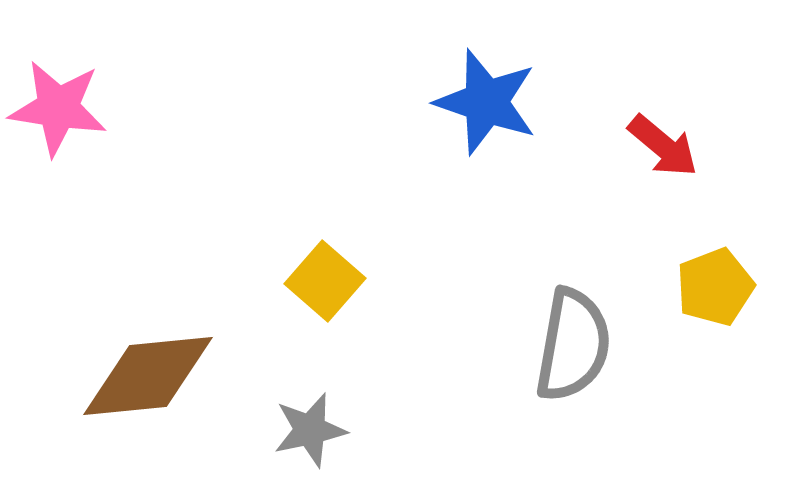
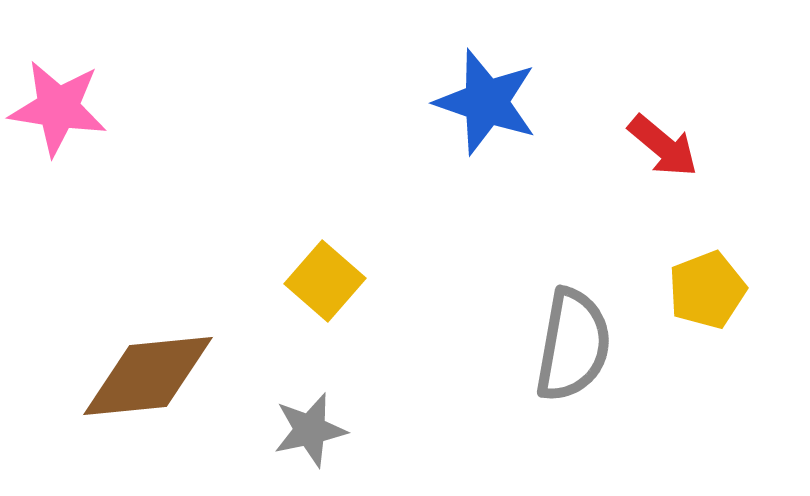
yellow pentagon: moved 8 px left, 3 px down
